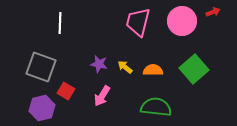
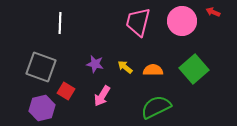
red arrow: rotated 136 degrees counterclockwise
purple star: moved 4 px left
green semicircle: rotated 32 degrees counterclockwise
